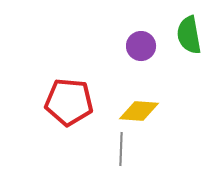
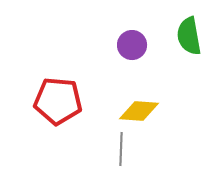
green semicircle: moved 1 px down
purple circle: moved 9 px left, 1 px up
red pentagon: moved 11 px left, 1 px up
